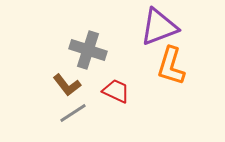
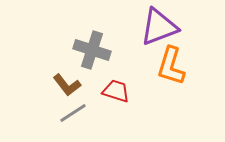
gray cross: moved 4 px right
red trapezoid: rotated 8 degrees counterclockwise
